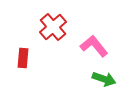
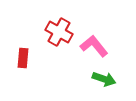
red cross: moved 6 px right, 5 px down; rotated 20 degrees counterclockwise
